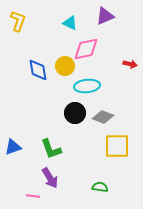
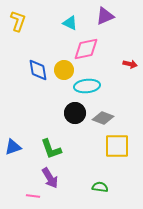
yellow circle: moved 1 px left, 4 px down
gray diamond: moved 1 px down
